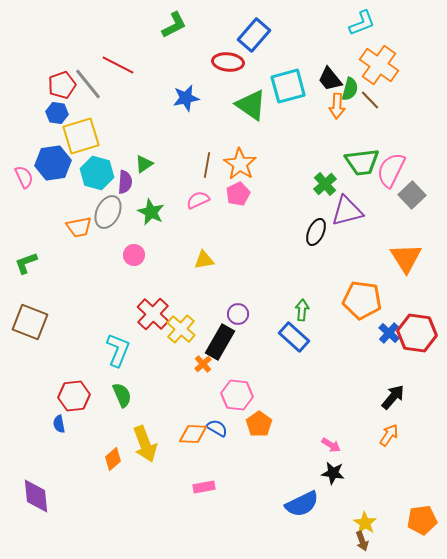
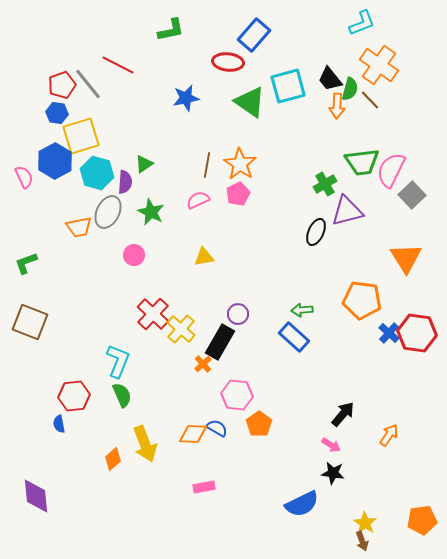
green L-shape at (174, 25): moved 3 px left, 5 px down; rotated 16 degrees clockwise
green triangle at (251, 105): moved 1 px left, 3 px up
blue hexagon at (53, 163): moved 2 px right, 2 px up; rotated 20 degrees counterclockwise
green cross at (325, 184): rotated 10 degrees clockwise
yellow triangle at (204, 260): moved 3 px up
green arrow at (302, 310): rotated 100 degrees counterclockwise
cyan L-shape at (118, 350): moved 11 px down
black arrow at (393, 397): moved 50 px left, 17 px down
